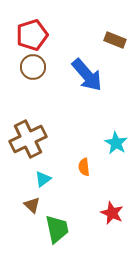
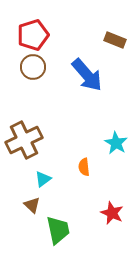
red pentagon: moved 1 px right
brown cross: moved 4 px left, 1 px down
green trapezoid: moved 1 px right, 1 px down
